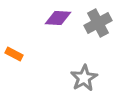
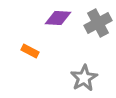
orange rectangle: moved 16 px right, 3 px up
